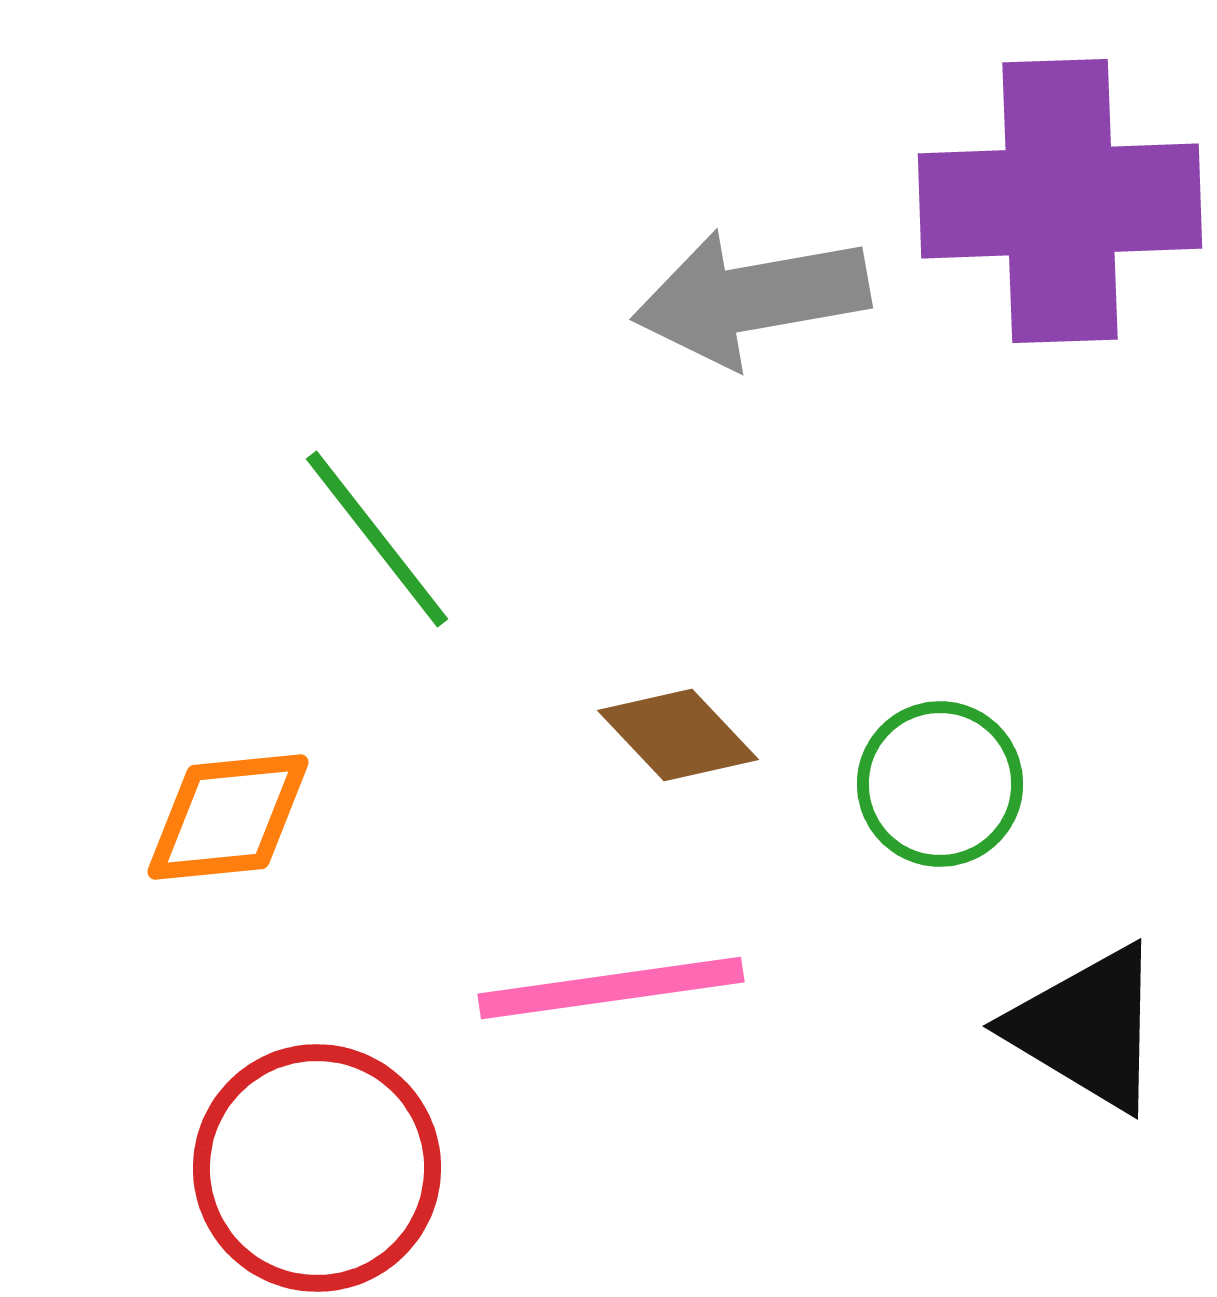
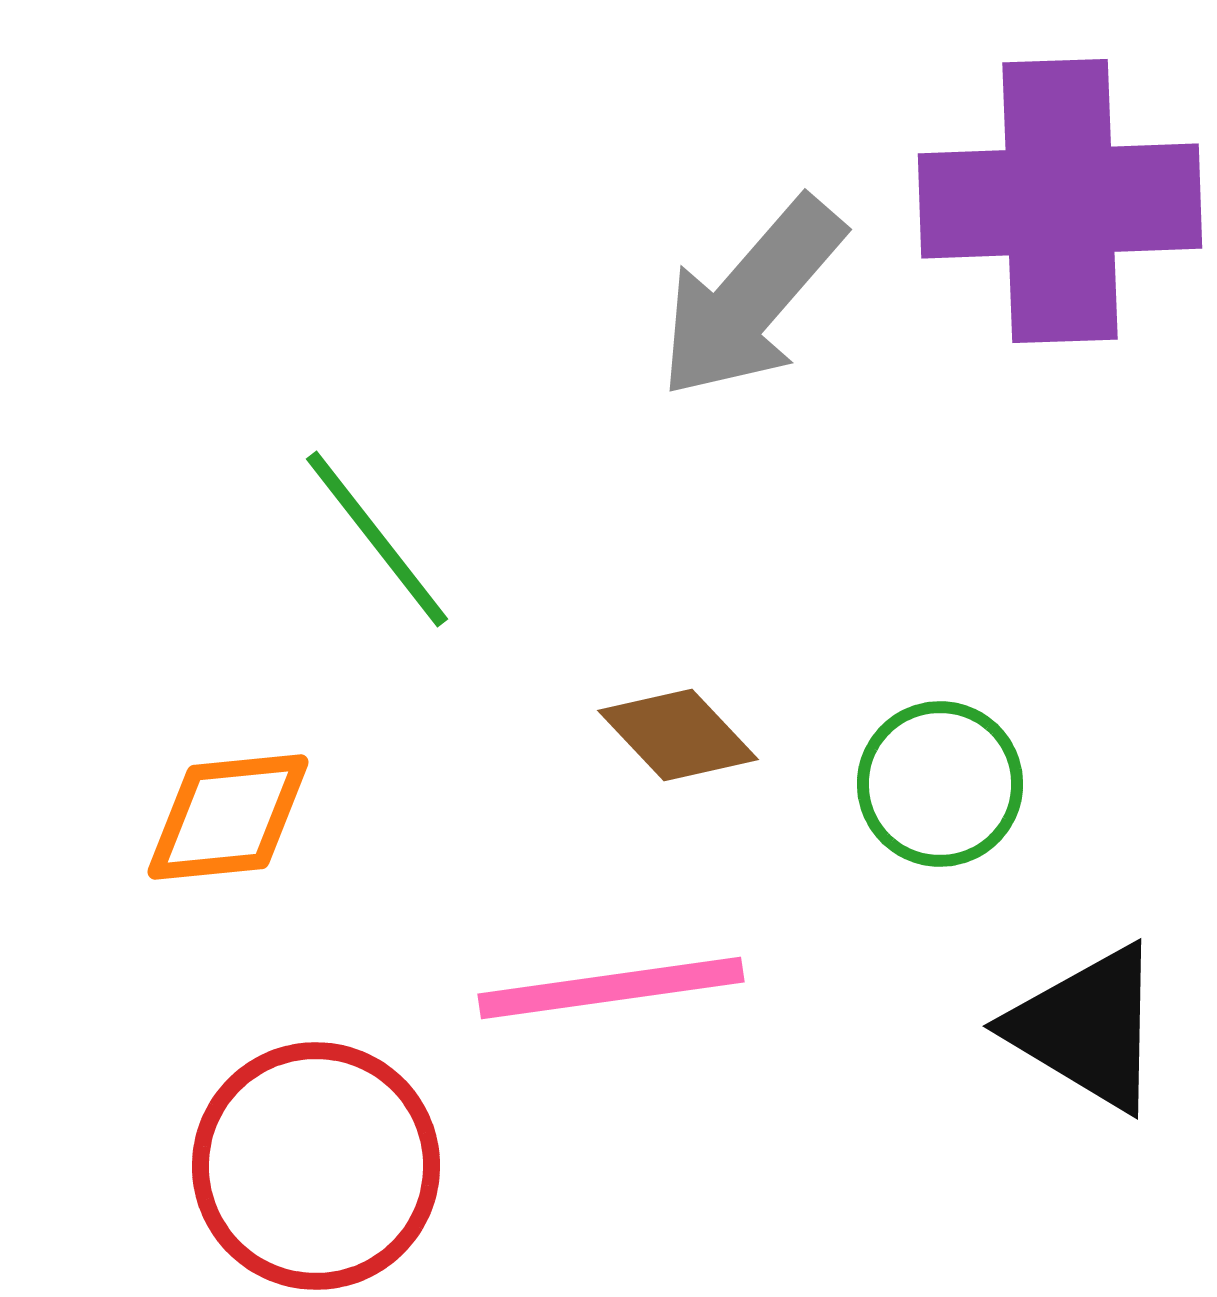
gray arrow: rotated 39 degrees counterclockwise
red circle: moved 1 px left, 2 px up
